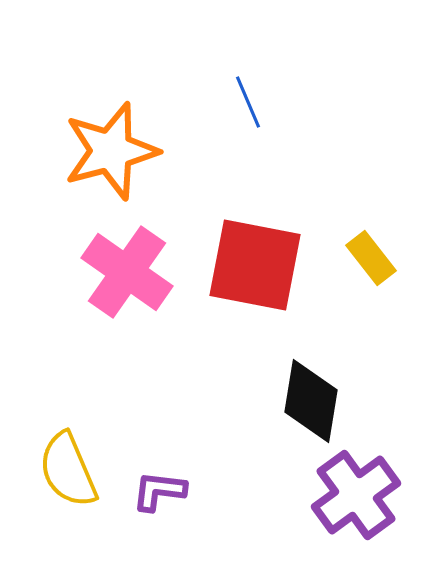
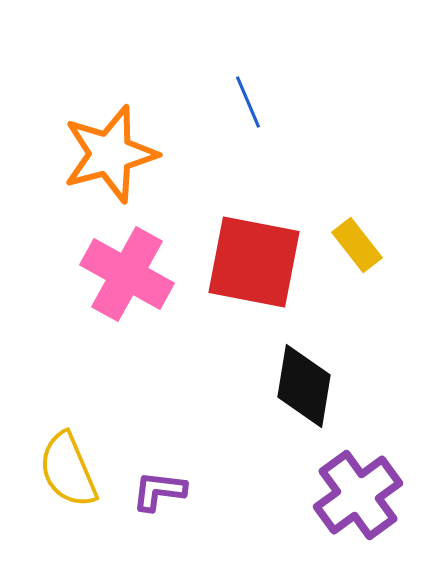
orange star: moved 1 px left, 3 px down
yellow rectangle: moved 14 px left, 13 px up
red square: moved 1 px left, 3 px up
pink cross: moved 2 px down; rotated 6 degrees counterclockwise
black diamond: moved 7 px left, 15 px up
purple cross: moved 2 px right
